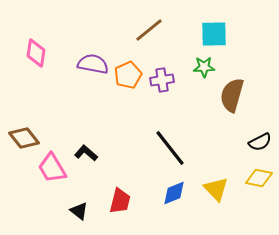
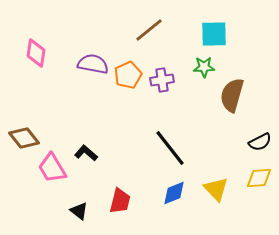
yellow diamond: rotated 16 degrees counterclockwise
